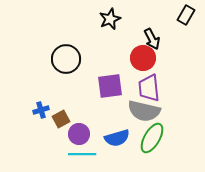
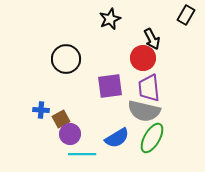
blue cross: rotated 21 degrees clockwise
purple circle: moved 9 px left
blue semicircle: rotated 15 degrees counterclockwise
